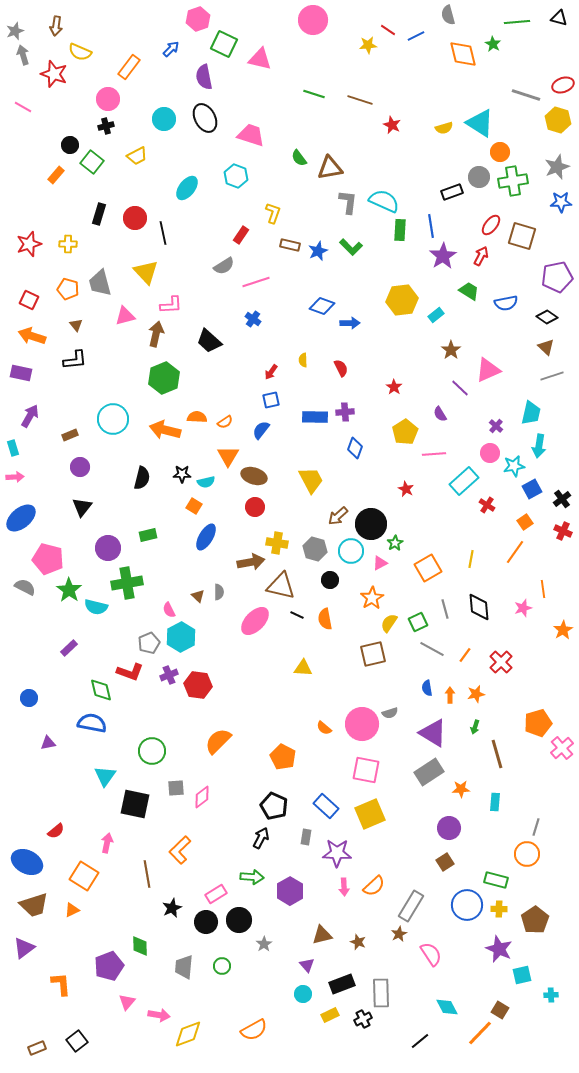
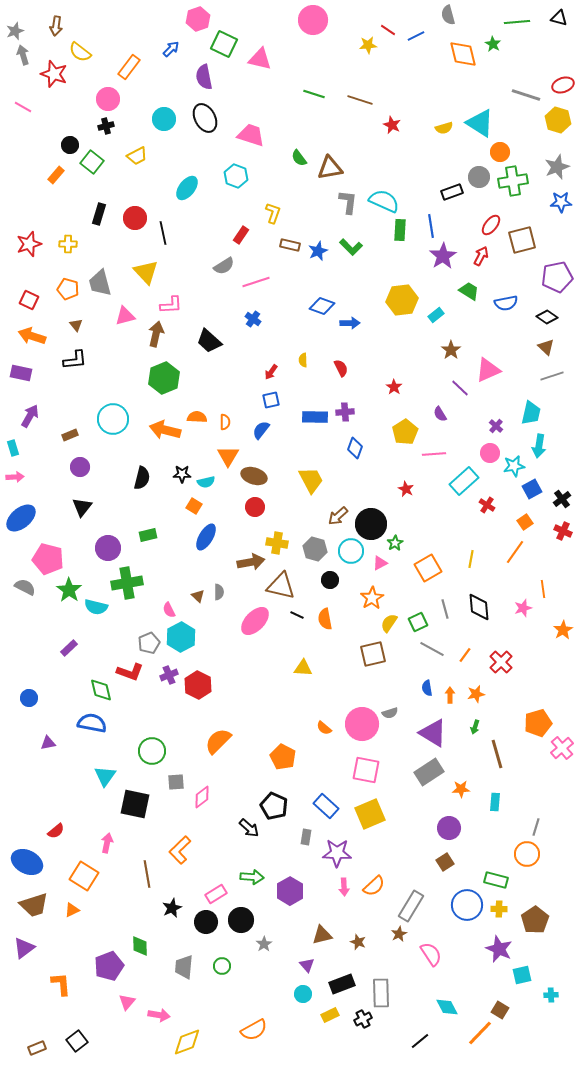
yellow semicircle at (80, 52): rotated 15 degrees clockwise
brown square at (522, 236): moved 4 px down; rotated 32 degrees counterclockwise
orange semicircle at (225, 422): rotated 56 degrees counterclockwise
red hexagon at (198, 685): rotated 20 degrees clockwise
gray square at (176, 788): moved 6 px up
black arrow at (261, 838): moved 12 px left, 10 px up; rotated 105 degrees clockwise
black circle at (239, 920): moved 2 px right
yellow diamond at (188, 1034): moved 1 px left, 8 px down
